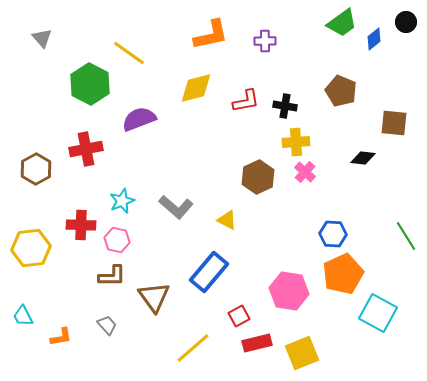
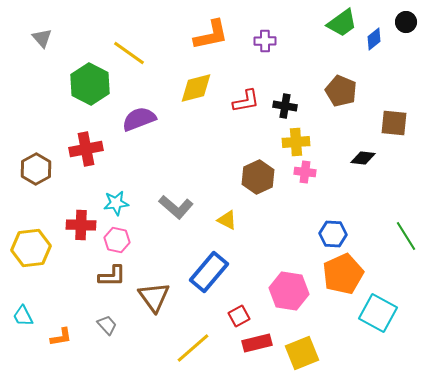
pink cross at (305, 172): rotated 35 degrees counterclockwise
cyan star at (122, 201): moved 6 px left, 2 px down; rotated 15 degrees clockwise
